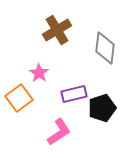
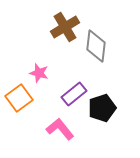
brown cross: moved 8 px right, 3 px up
gray diamond: moved 9 px left, 2 px up
pink star: rotated 18 degrees counterclockwise
purple rectangle: rotated 25 degrees counterclockwise
pink L-shape: moved 1 px right, 3 px up; rotated 96 degrees counterclockwise
